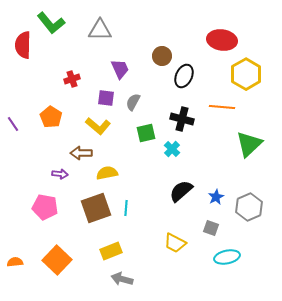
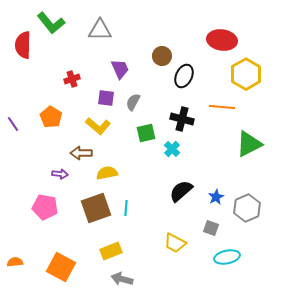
green triangle: rotated 16 degrees clockwise
gray hexagon: moved 2 px left, 1 px down
orange square: moved 4 px right, 7 px down; rotated 16 degrees counterclockwise
